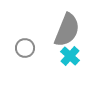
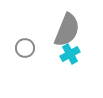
cyan cross: moved 2 px up; rotated 18 degrees clockwise
